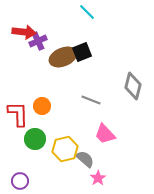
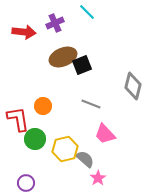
purple cross: moved 17 px right, 18 px up
black square: moved 13 px down
gray line: moved 4 px down
orange circle: moved 1 px right
red L-shape: moved 5 px down; rotated 8 degrees counterclockwise
purple circle: moved 6 px right, 2 px down
